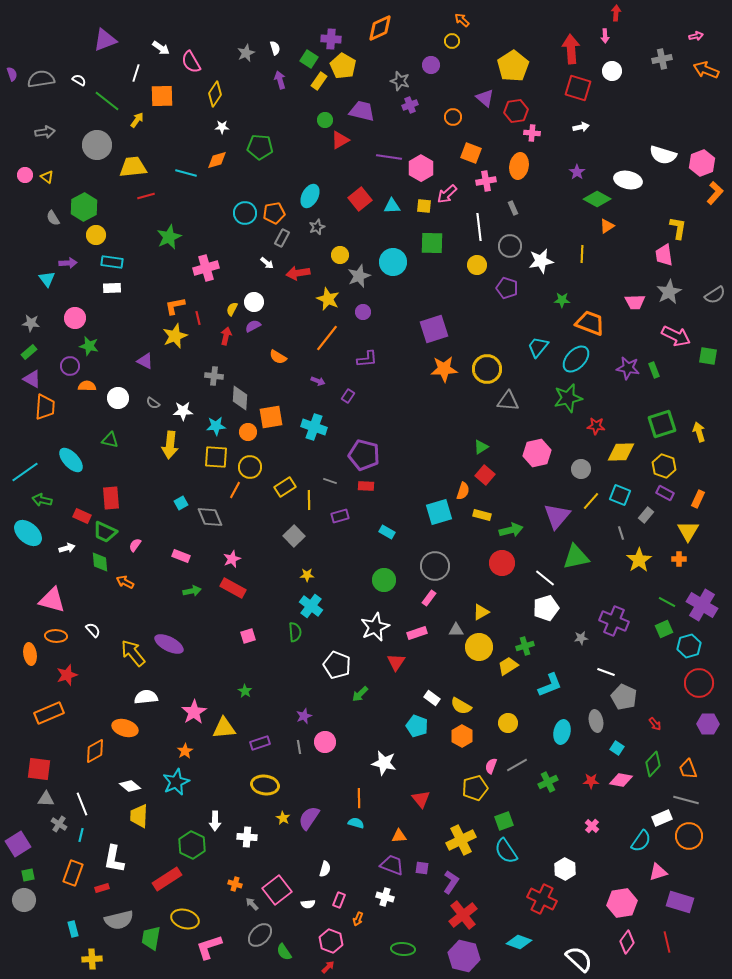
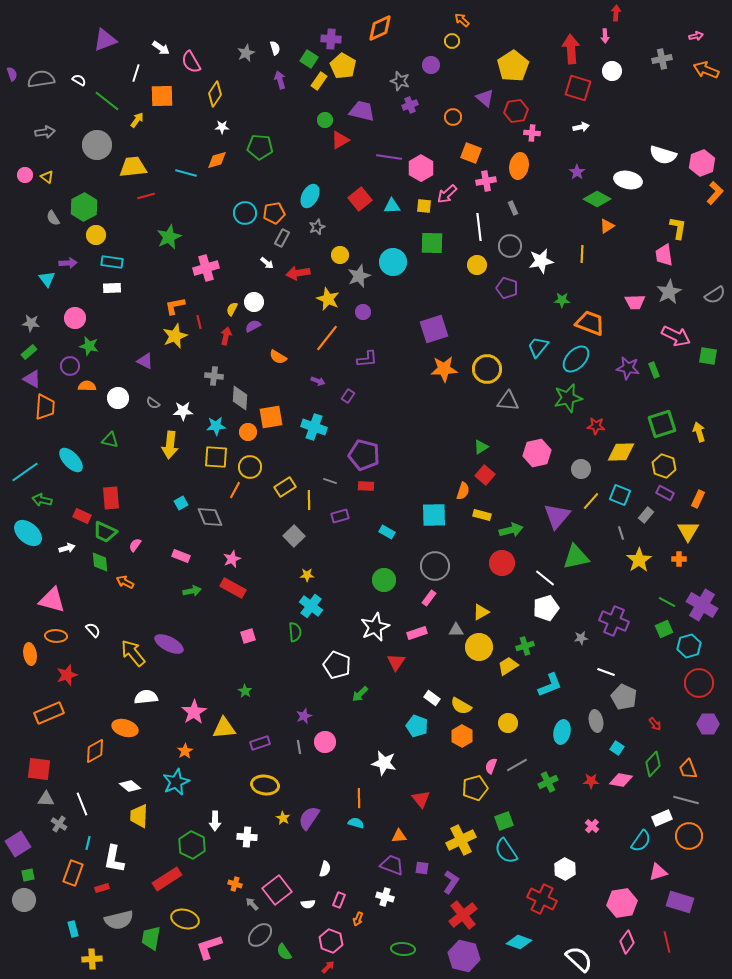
red line at (198, 318): moved 1 px right, 4 px down
cyan square at (439, 512): moved 5 px left, 3 px down; rotated 16 degrees clockwise
cyan line at (81, 835): moved 7 px right, 8 px down
